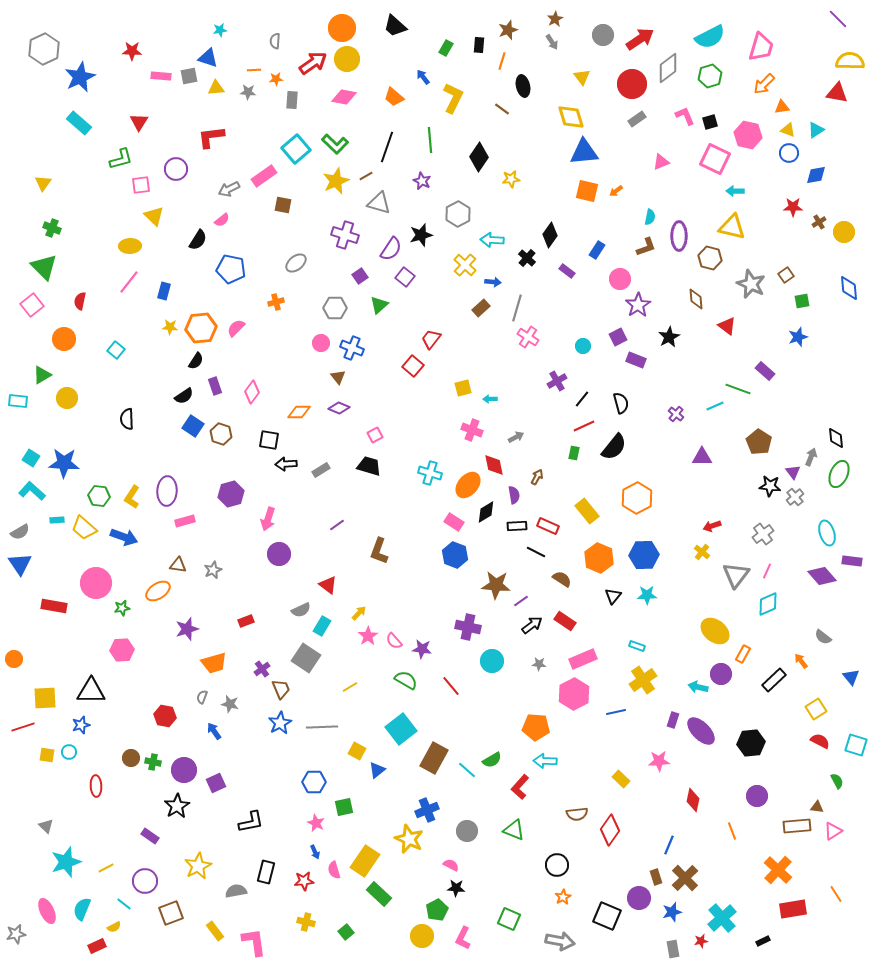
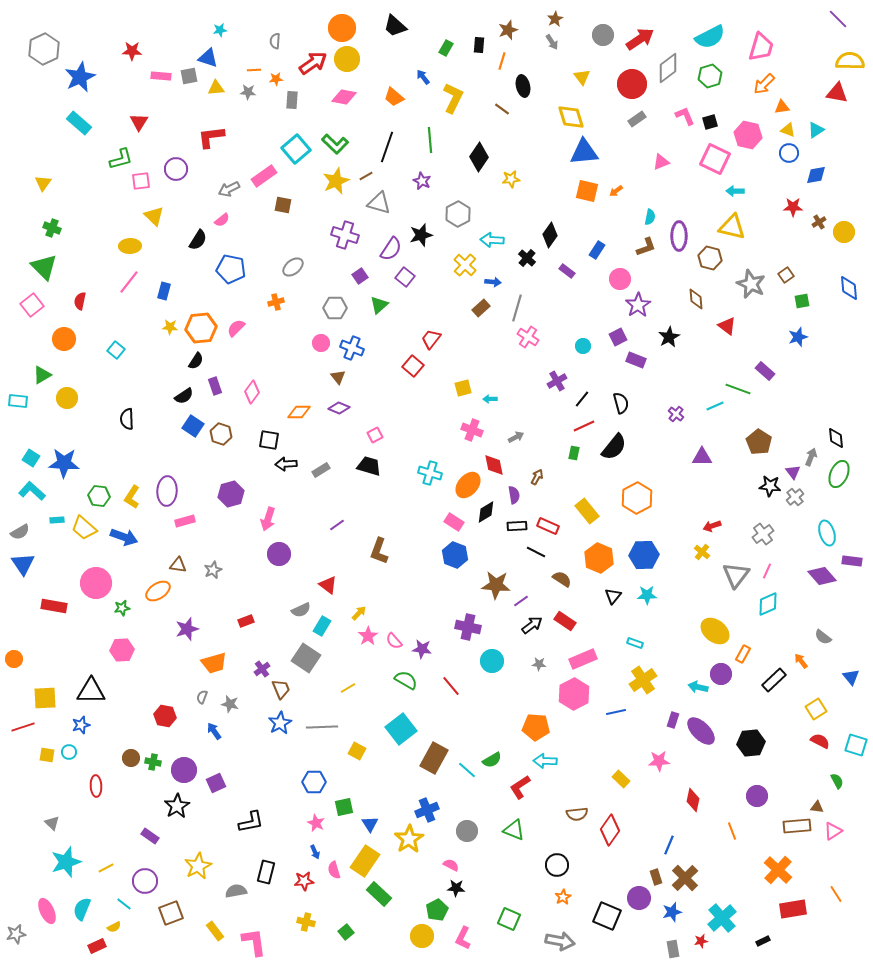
pink square at (141, 185): moved 4 px up
gray ellipse at (296, 263): moved 3 px left, 4 px down
blue triangle at (20, 564): moved 3 px right
cyan rectangle at (637, 646): moved 2 px left, 3 px up
yellow line at (350, 687): moved 2 px left, 1 px down
blue triangle at (377, 770): moved 7 px left, 54 px down; rotated 24 degrees counterclockwise
red L-shape at (520, 787): rotated 15 degrees clockwise
gray triangle at (46, 826): moved 6 px right, 3 px up
yellow star at (409, 839): rotated 16 degrees clockwise
